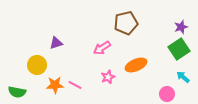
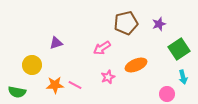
purple star: moved 22 px left, 3 px up
yellow circle: moved 5 px left
cyan arrow: rotated 144 degrees counterclockwise
